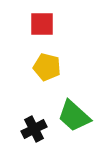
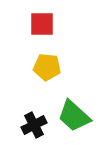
yellow pentagon: rotated 8 degrees counterclockwise
black cross: moved 4 px up
